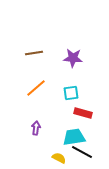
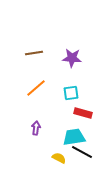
purple star: moved 1 px left
